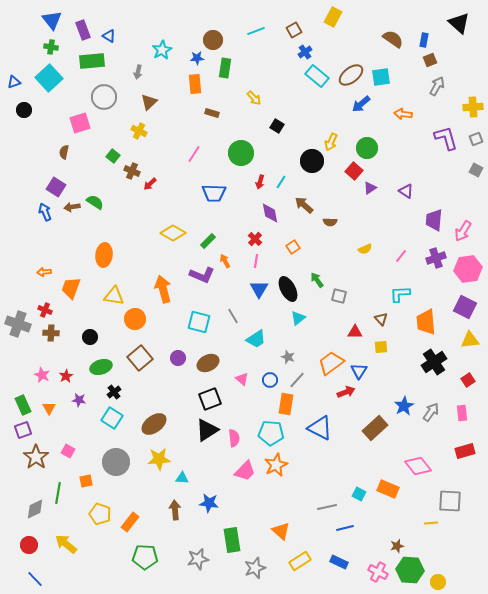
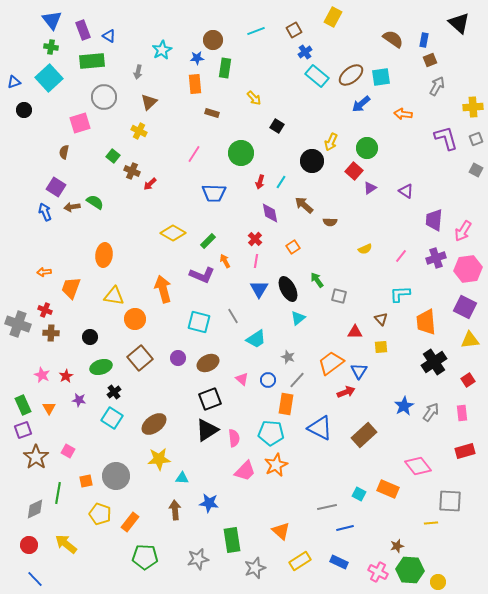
blue circle at (270, 380): moved 2 px left
brown rectangle at (375, 428): moved 11 px left, 7 px down
gray circle at (116, 462): moved 14 px down
